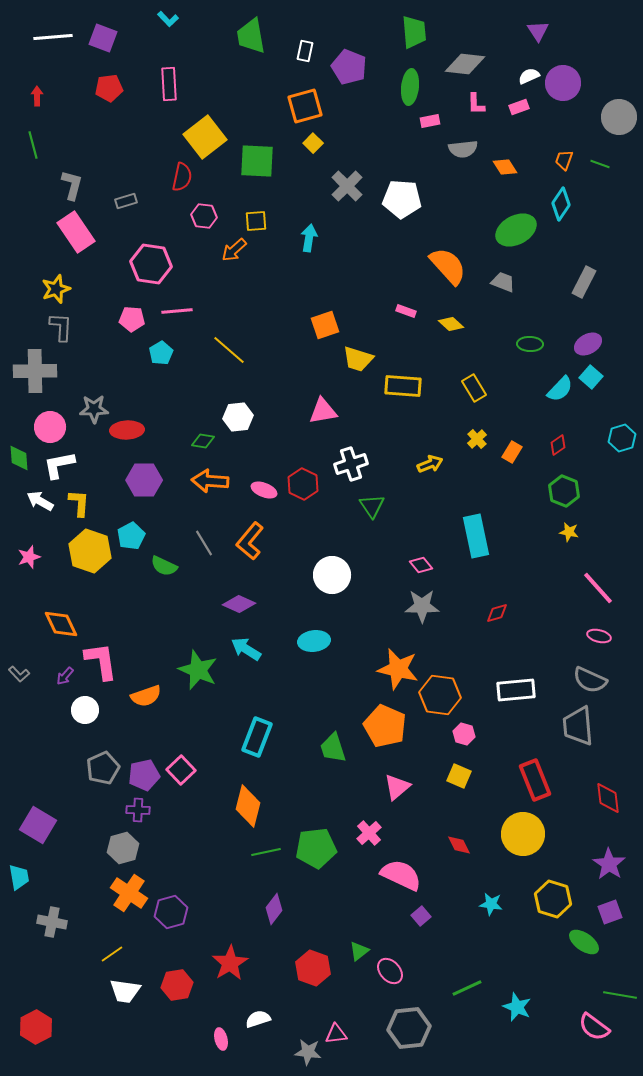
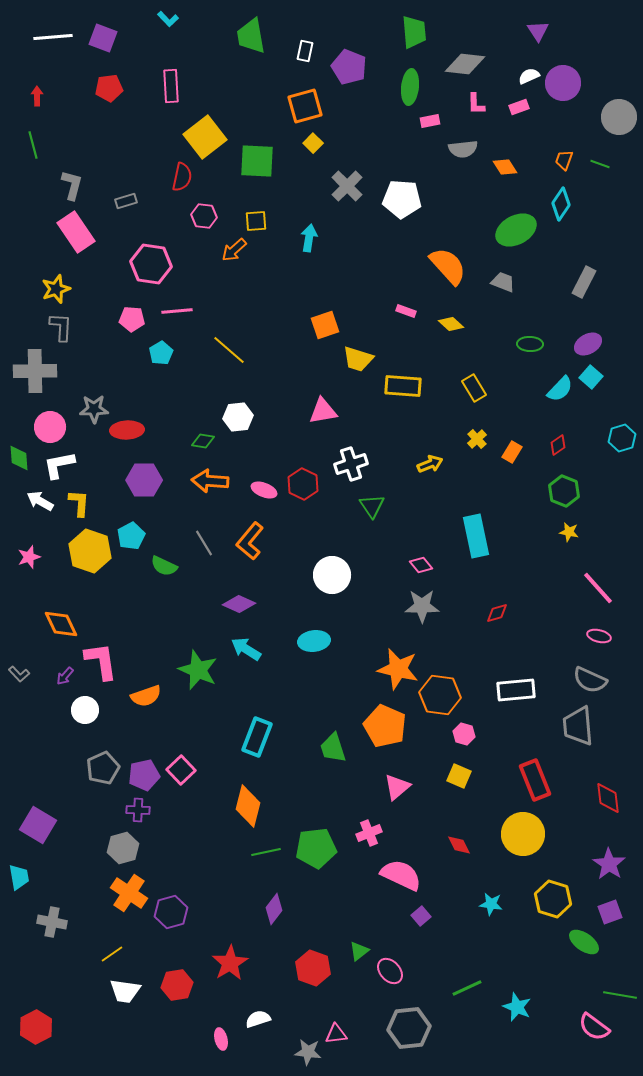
pink rectangle at (169, 84): moved 2 px right, 2 px down
pink cross at (369, 833): rotated 20 degrees clockwise
